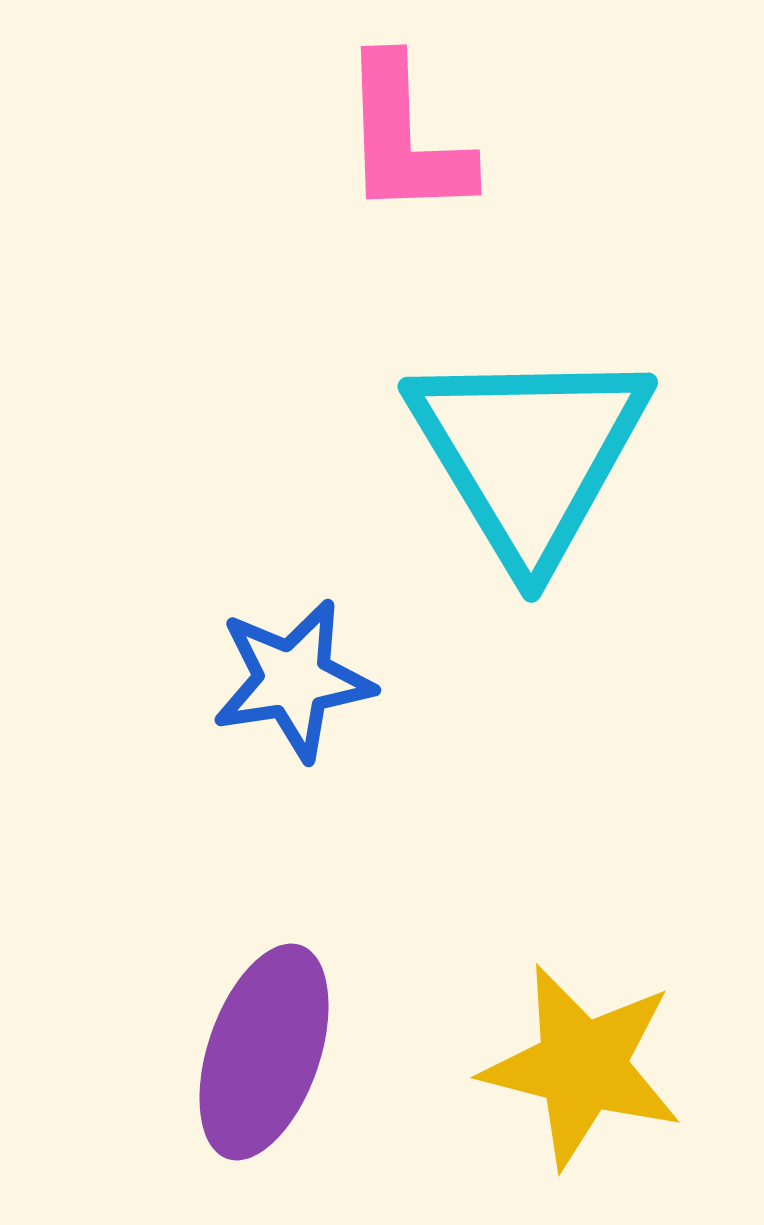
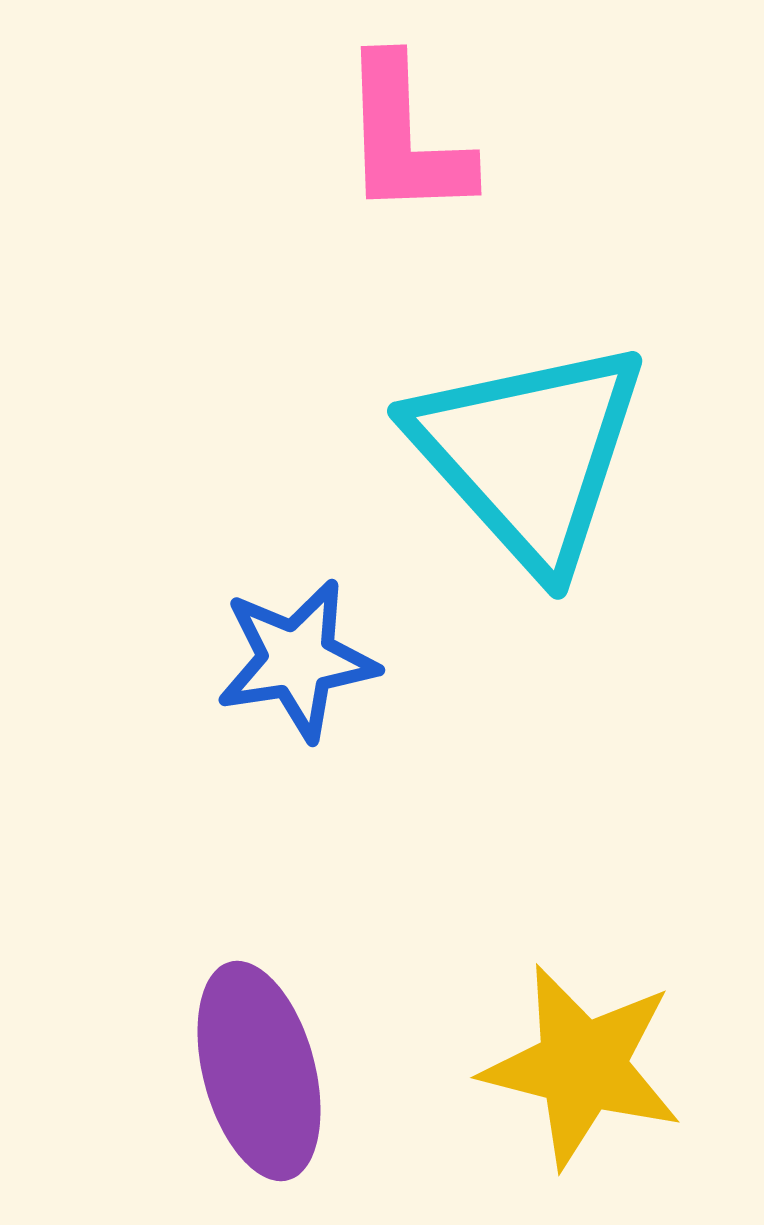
cyan triangle: rotated 11 degrees counterclockwise
blue star: moved 4 px right, 20 px up
purple ellipse: moved 5 px left, 19 px down; rotated 34 degrees counterclockwise
